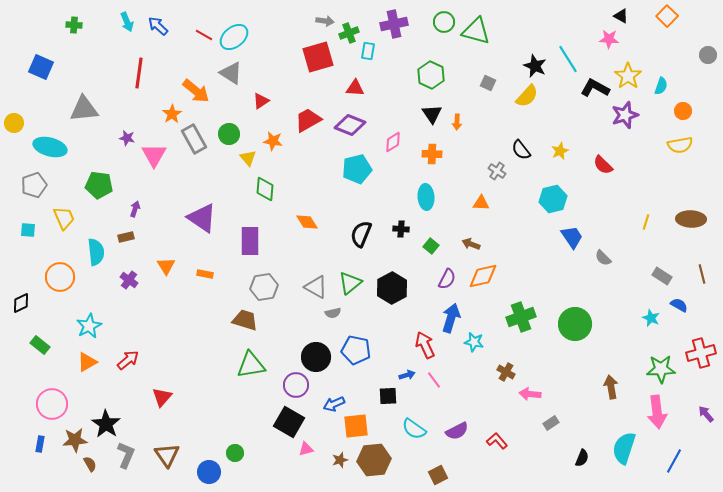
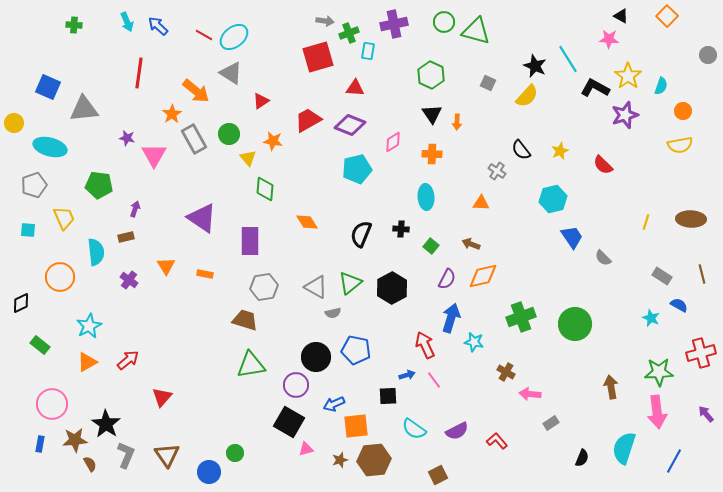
blue square at (41, 67): moved 7 px right, 20 px down
green star at (661, 369): moved 2 px left, 3 px down
